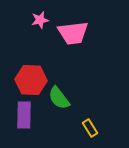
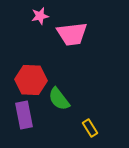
pink star: moved 4 px up
pink trapezoid: moved 1 px left, 1 px down
green semicircle: moved 1 px down
purple rectangle: rotated 12 degrees counterclockwise
